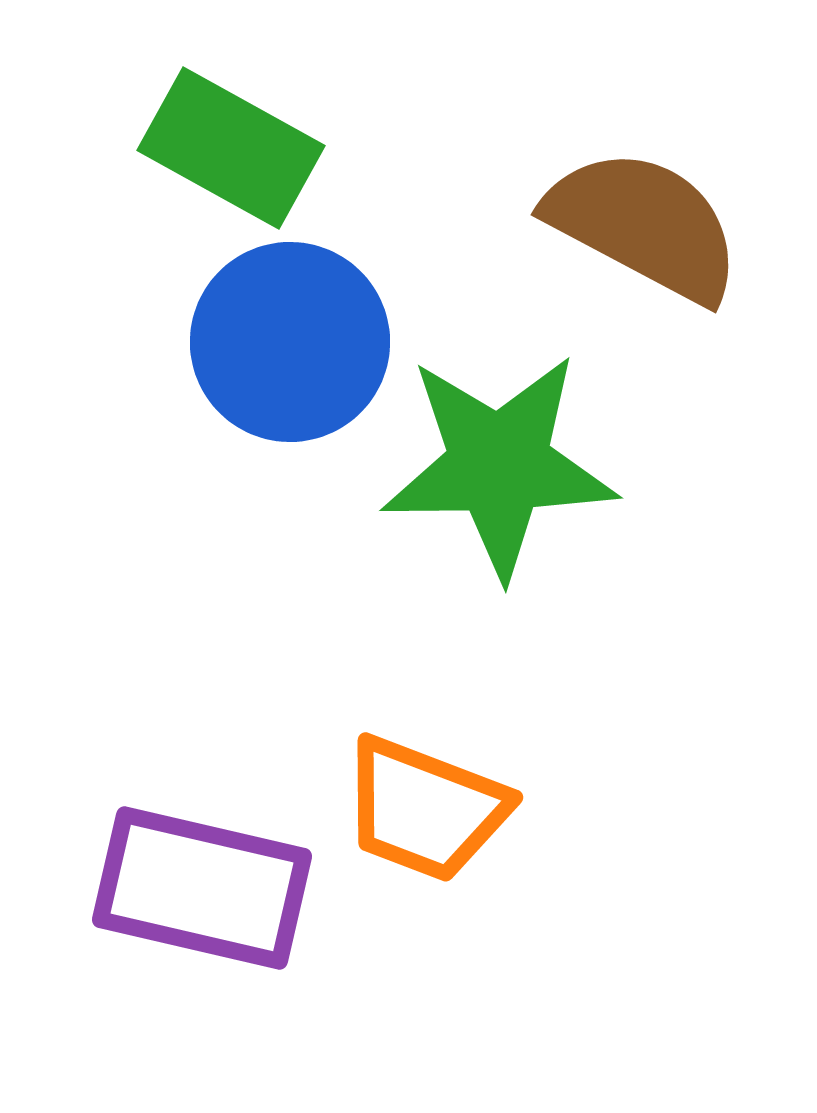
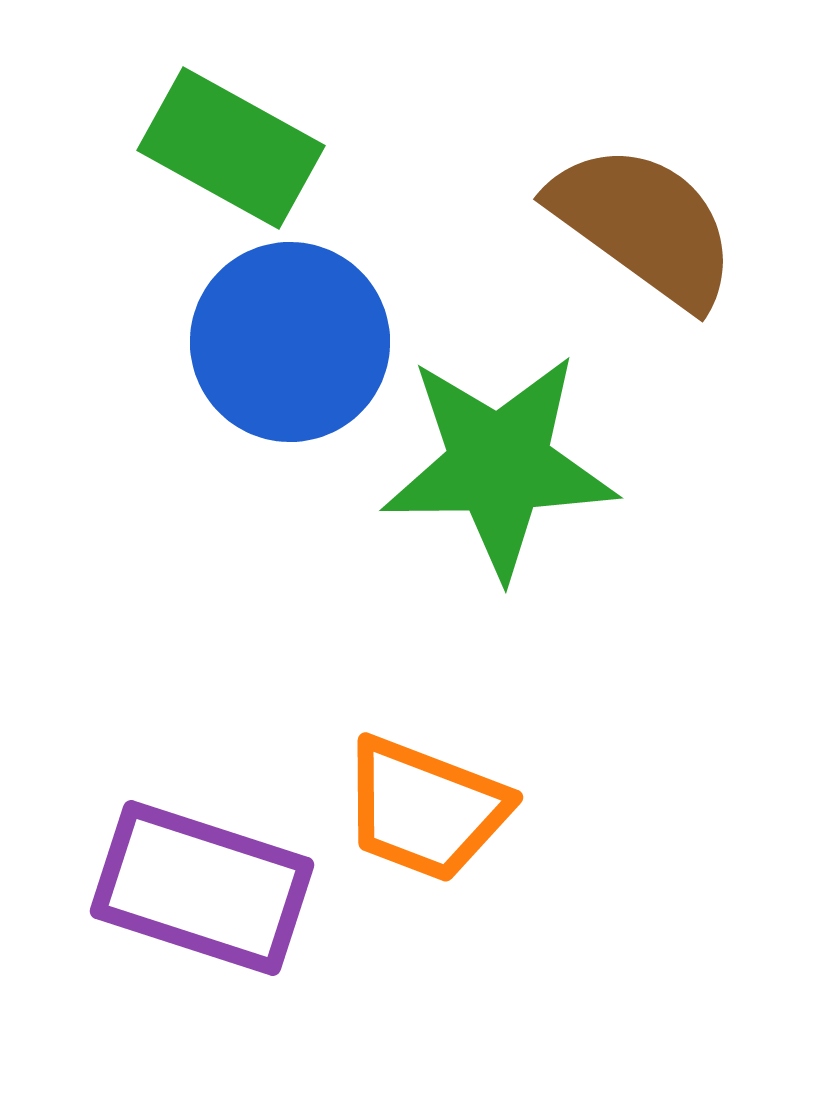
brown semicircle: rotated 8 degrees clockwise
purple rectangle: rotated 5 degrees clockwise
